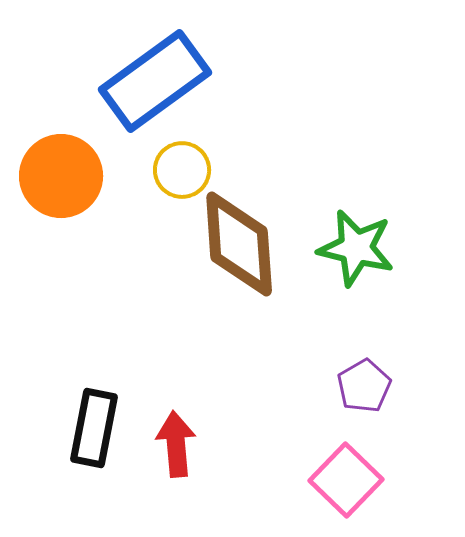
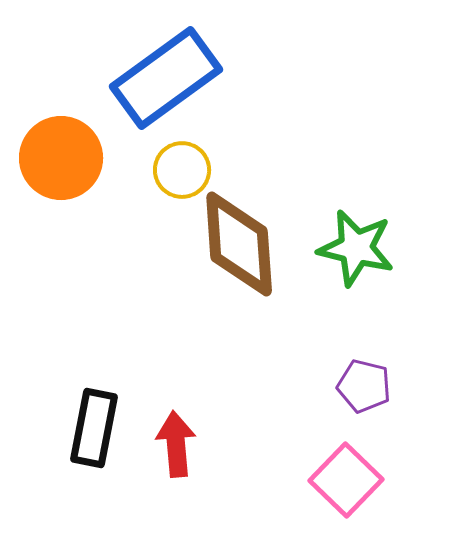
blue rectangle: moved 11 px right, 3 px up
orange circle: moved 18 px up
purple pentagon: rotated 28 degrees counterclockwise
